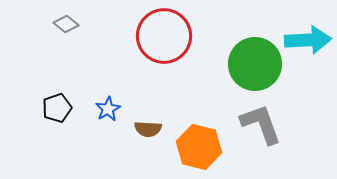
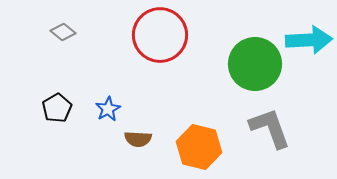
gray diamond: moved 3 px left, 8 px down
red circle: moved 4 px left, 1 px up
cyan arrow: moved 1 px right
black pentagon: rotated 12 degrees counterclockwise
gray L-shape: moved 9 px right, 4 px down
brown semicircle: moved 10 px left, 10 px down
